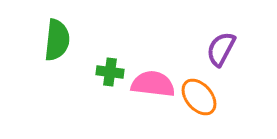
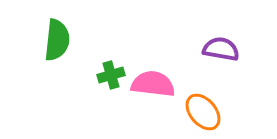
purple semicircle: rotated 72 degrees clockwise
green cross: moved 1 px right, 3 px down; rotated 24 degrees counterclockwise
orange ellipse: moved 4 px right, 15 px down
